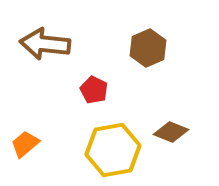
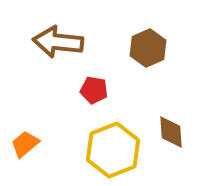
brown arrow: moved 13 px right, 2 px up
red pentagon: rotated 16 degrees counterclockwise
brown diamond: rotated 64 degrees clockwise
yellow hexagon: rotated 12 degrees counterclockwise
